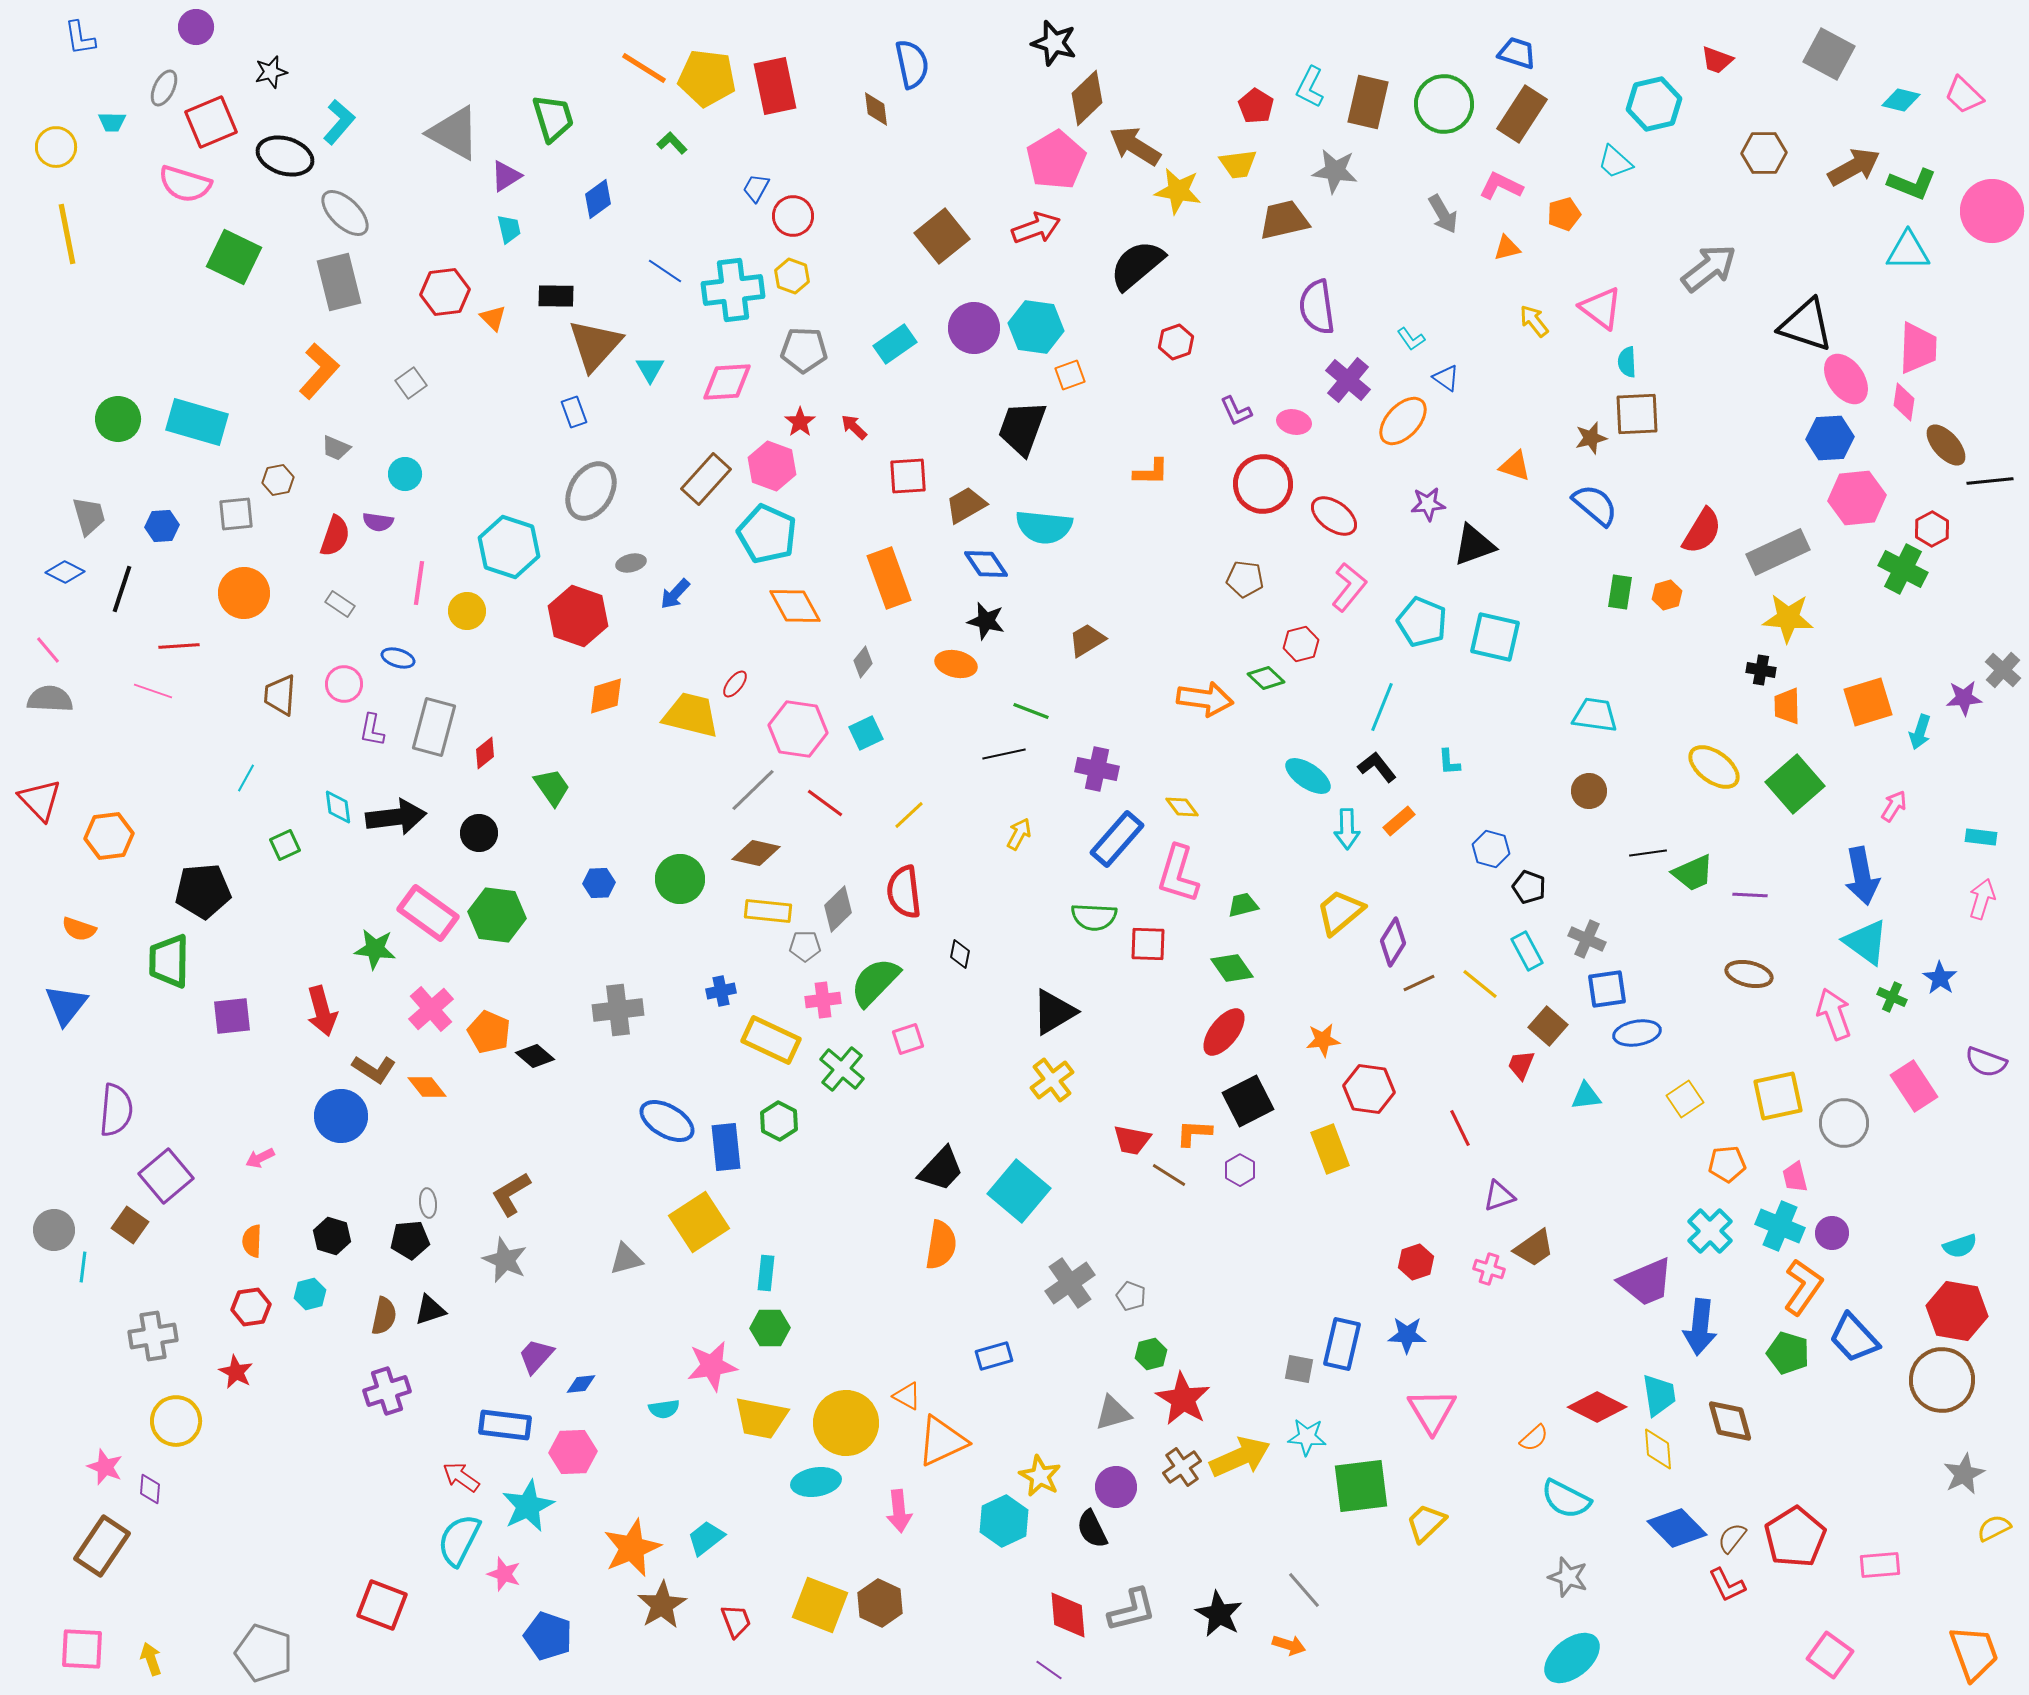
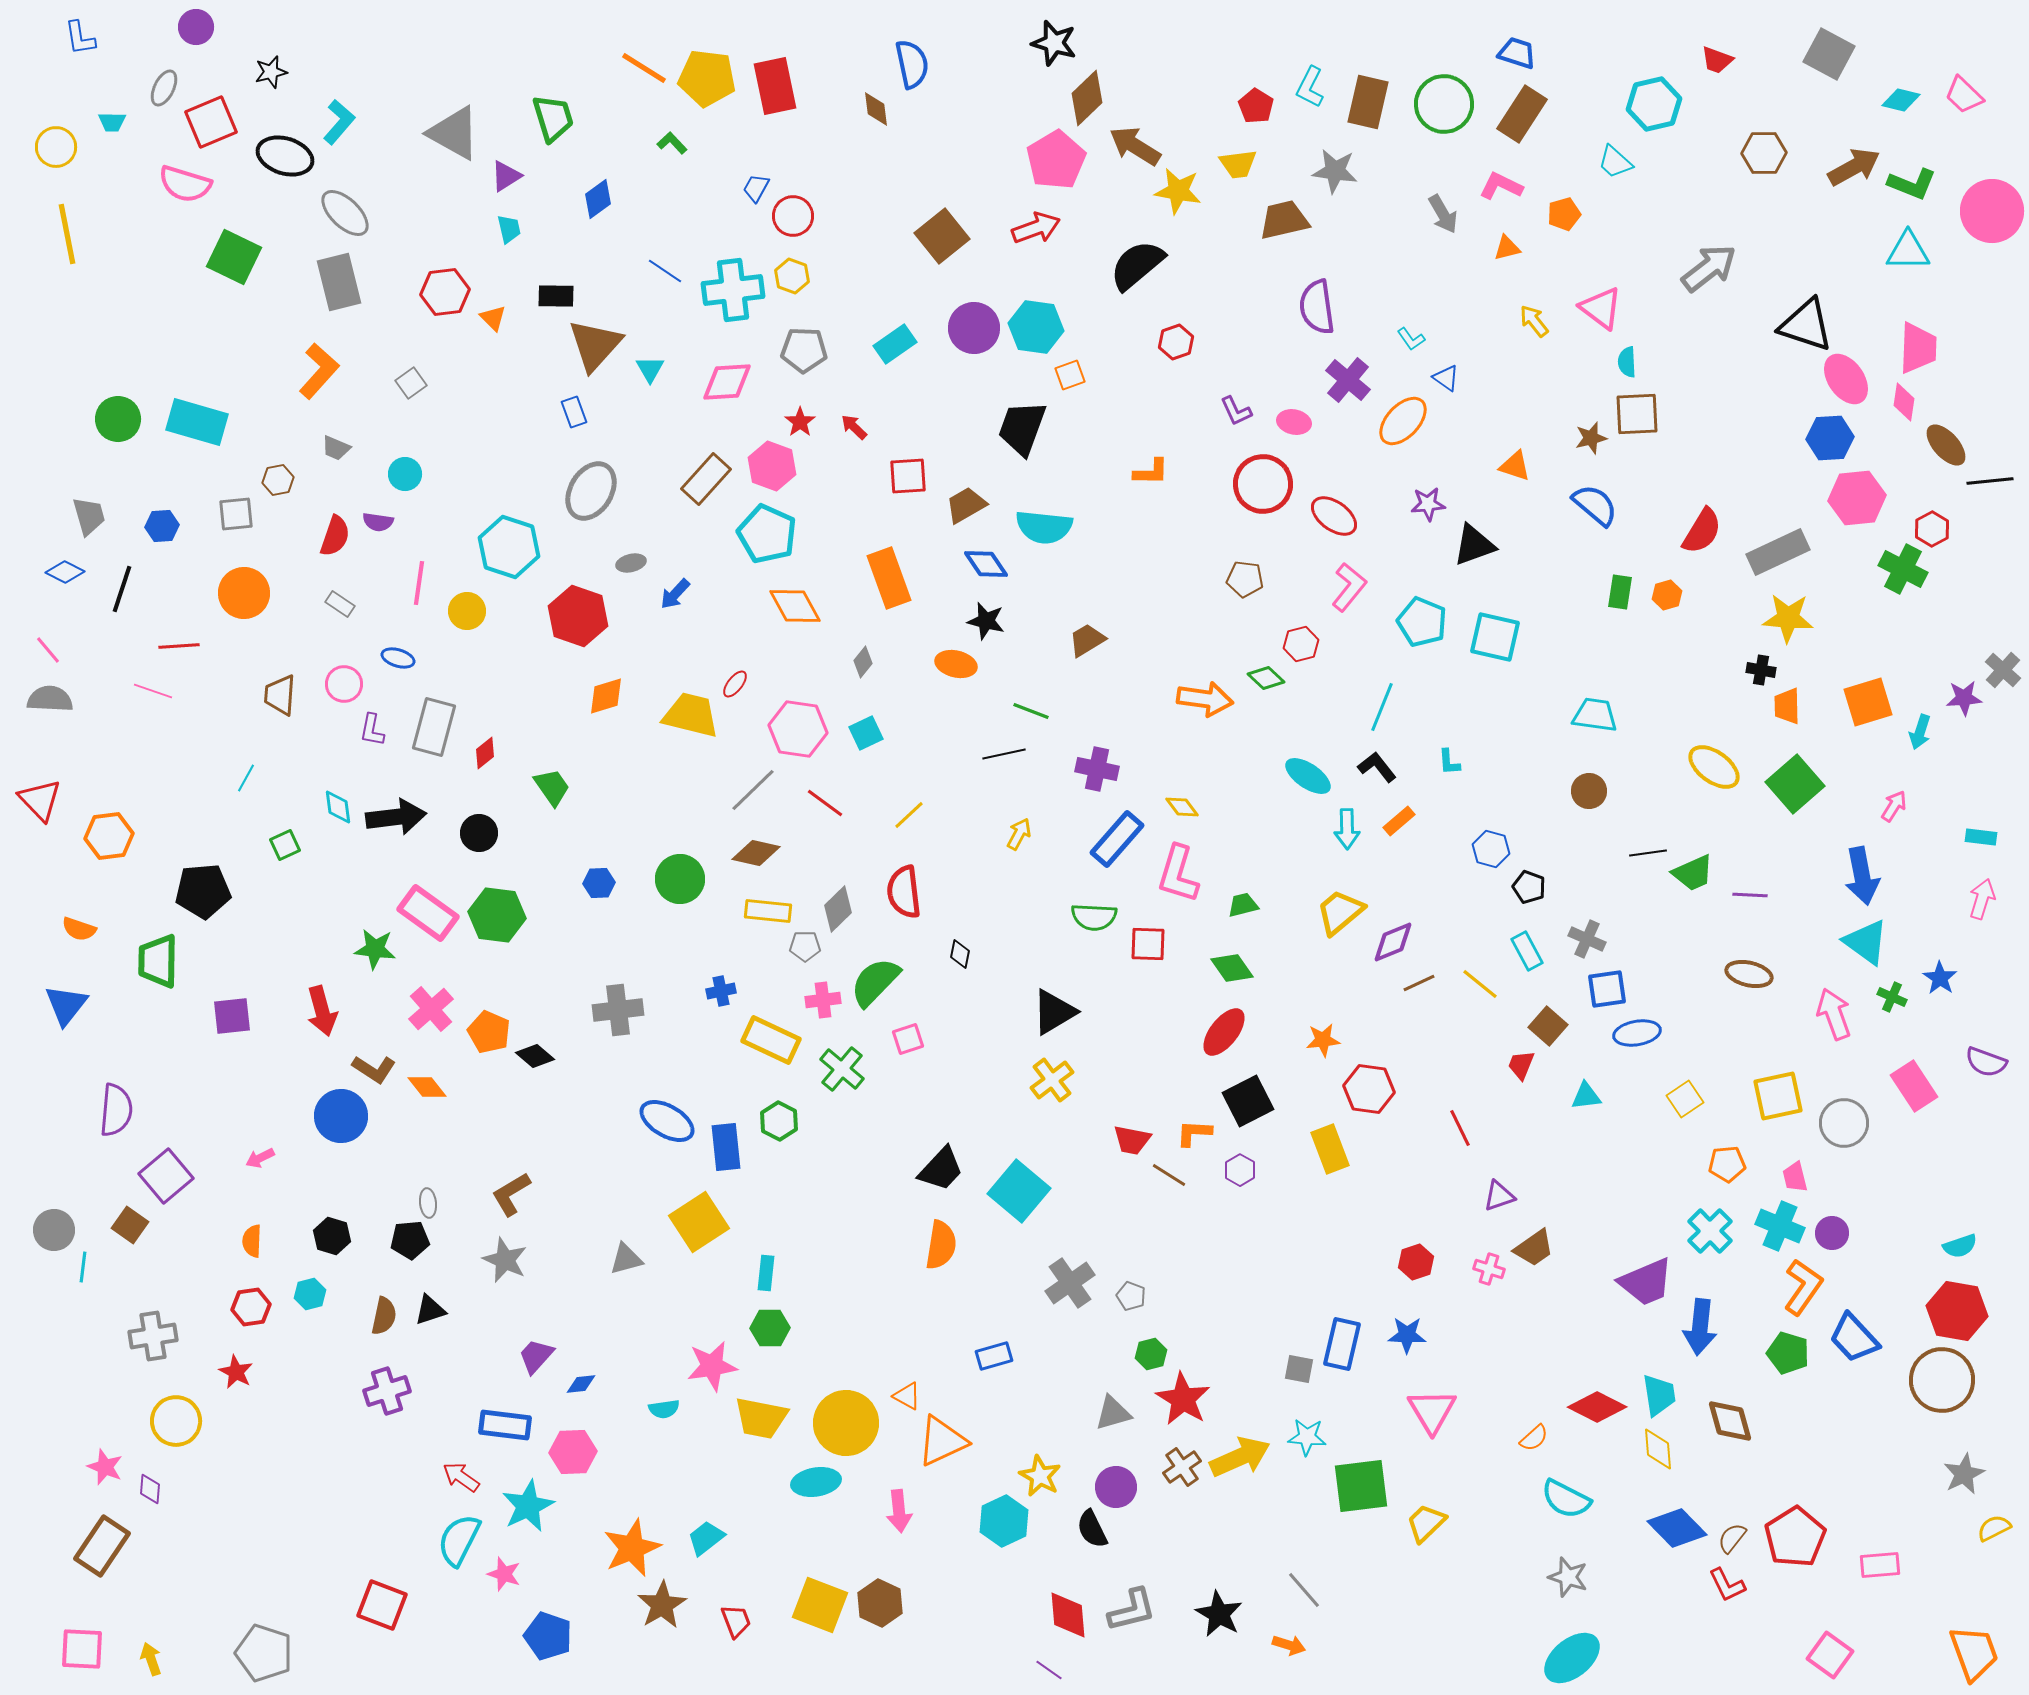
purple diamond at (1393, 942): rotated 36 degrees clockwise
green trapezoid at (169, 961): moved 11 px left
